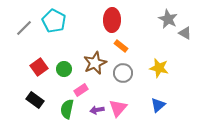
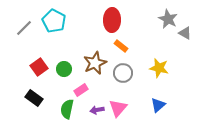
black rectangle: moved 1 px left, 2 px up
